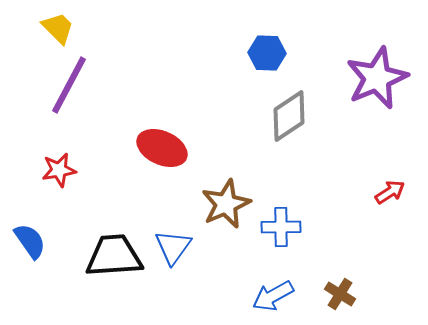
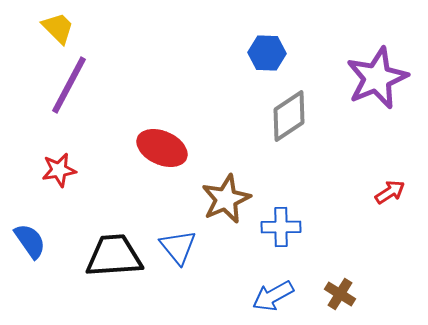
brown star: moved 5 px up
blue triangle: moved 5 px right; rotated 15 degrees counterclockwise
